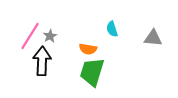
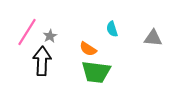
pink line: moved 3 px left, 4 px up
orange semicircle: rotated 24 degrees clockwise
green trapezoid: moved 4 px right; rotated 100 degrees counterclockwise
